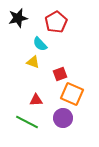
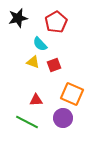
red square: moved 6 px left, 9 px up
